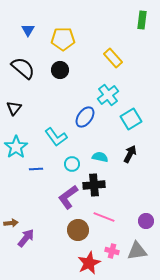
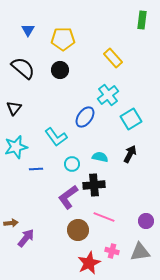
cyan star: rotated 20 degrees clockwise
gray triangle: moved 3 px right, 1 px down
